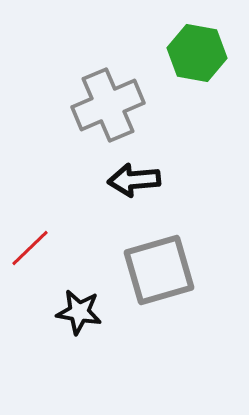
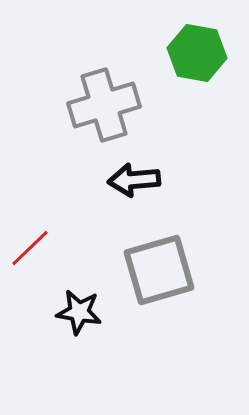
gray cross: moved 4 px left; rotated 6 degrees clockwise
